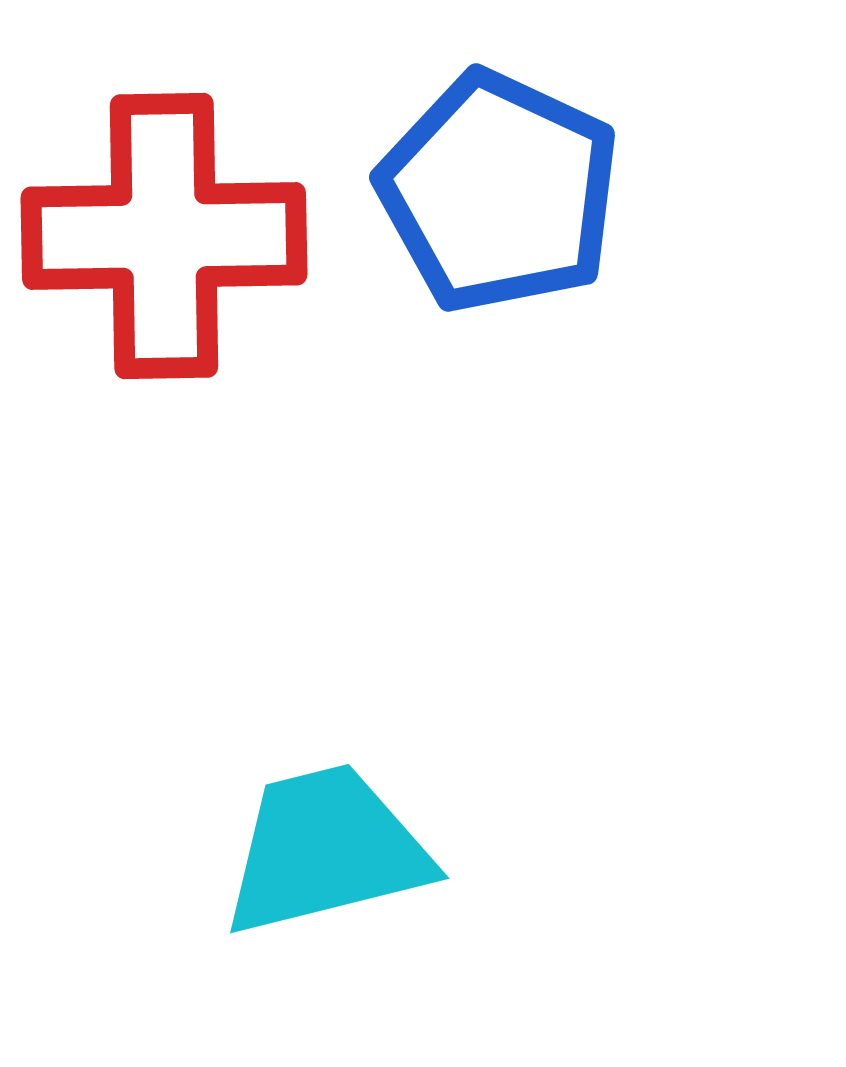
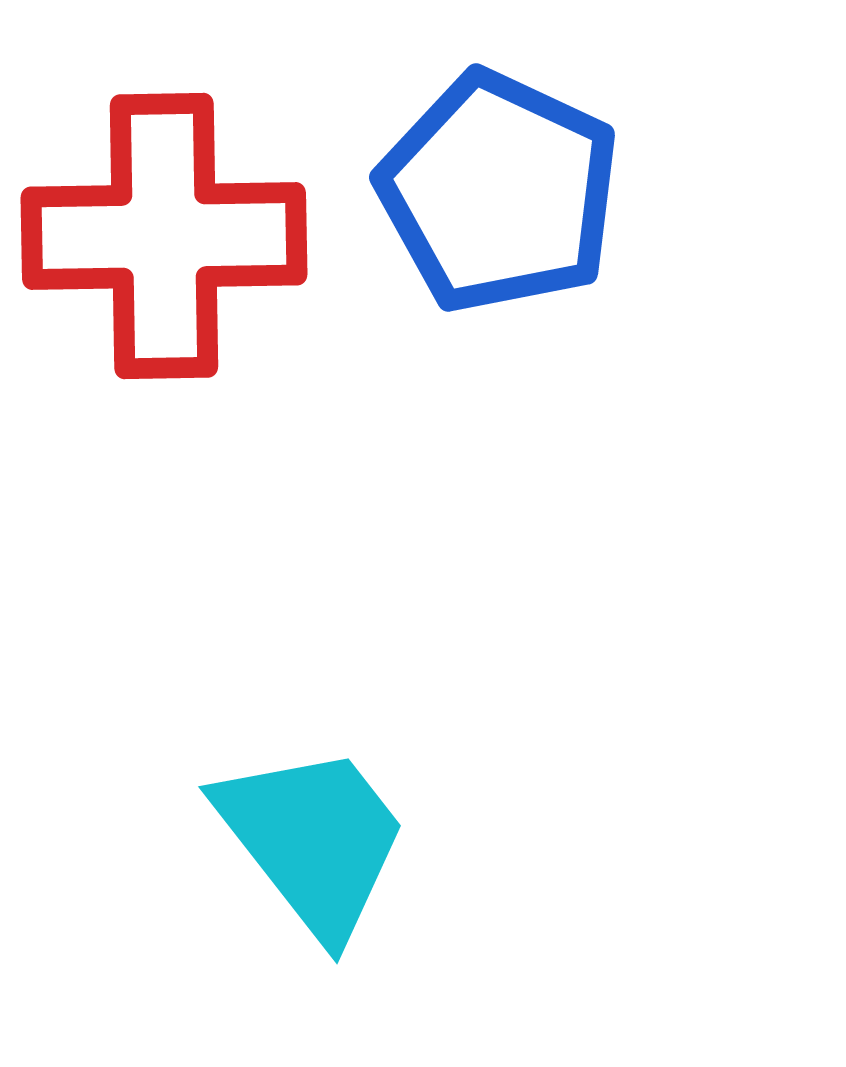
cyan trapezoid: moved 13 px left, 10 px up; rotated 66 degrees clockwise
